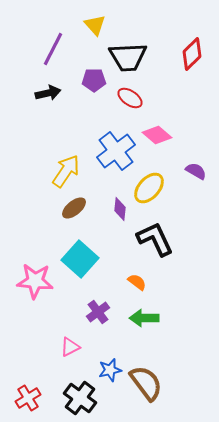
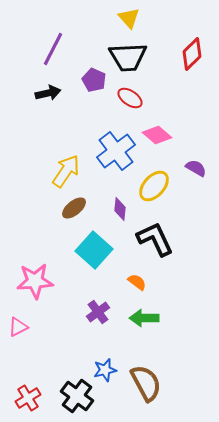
yellow triangle: moved 34 px right, 7 px up
purple pentagon: rotated 25 degrees clockwise
purple semicircle: moved 3 px up
yellow ellipse: moved 5 px right, 2 px up
cyan square: moved 14 px right, 9 px up
pink star: rotated 9 degrees counterclockwise
pink triangle: moved 52 px left, 20 px up
blue star: moved 5 px left
brown semicircle: rotated 9 degrees clockwise
black cross: moved 3 px left, 2 px up
